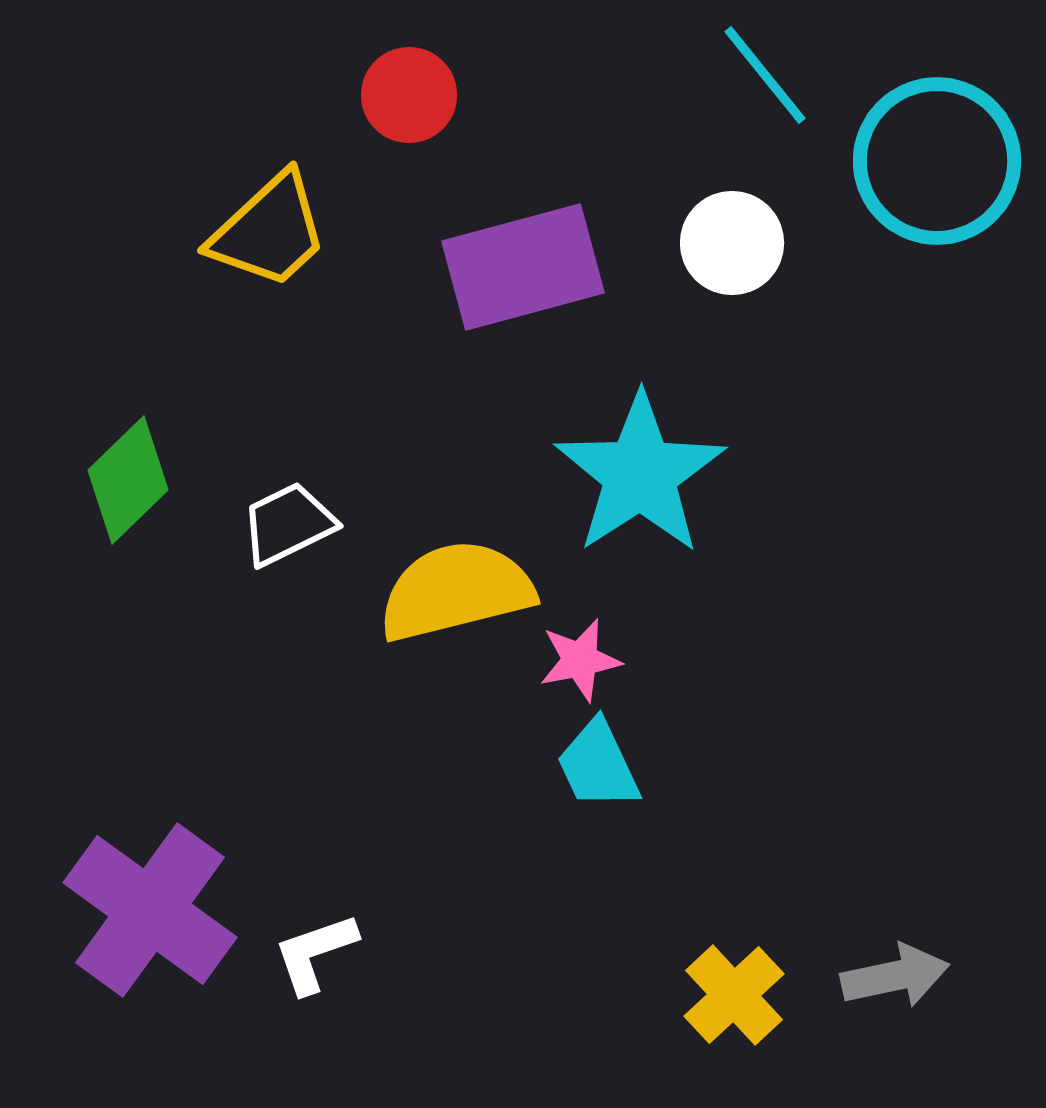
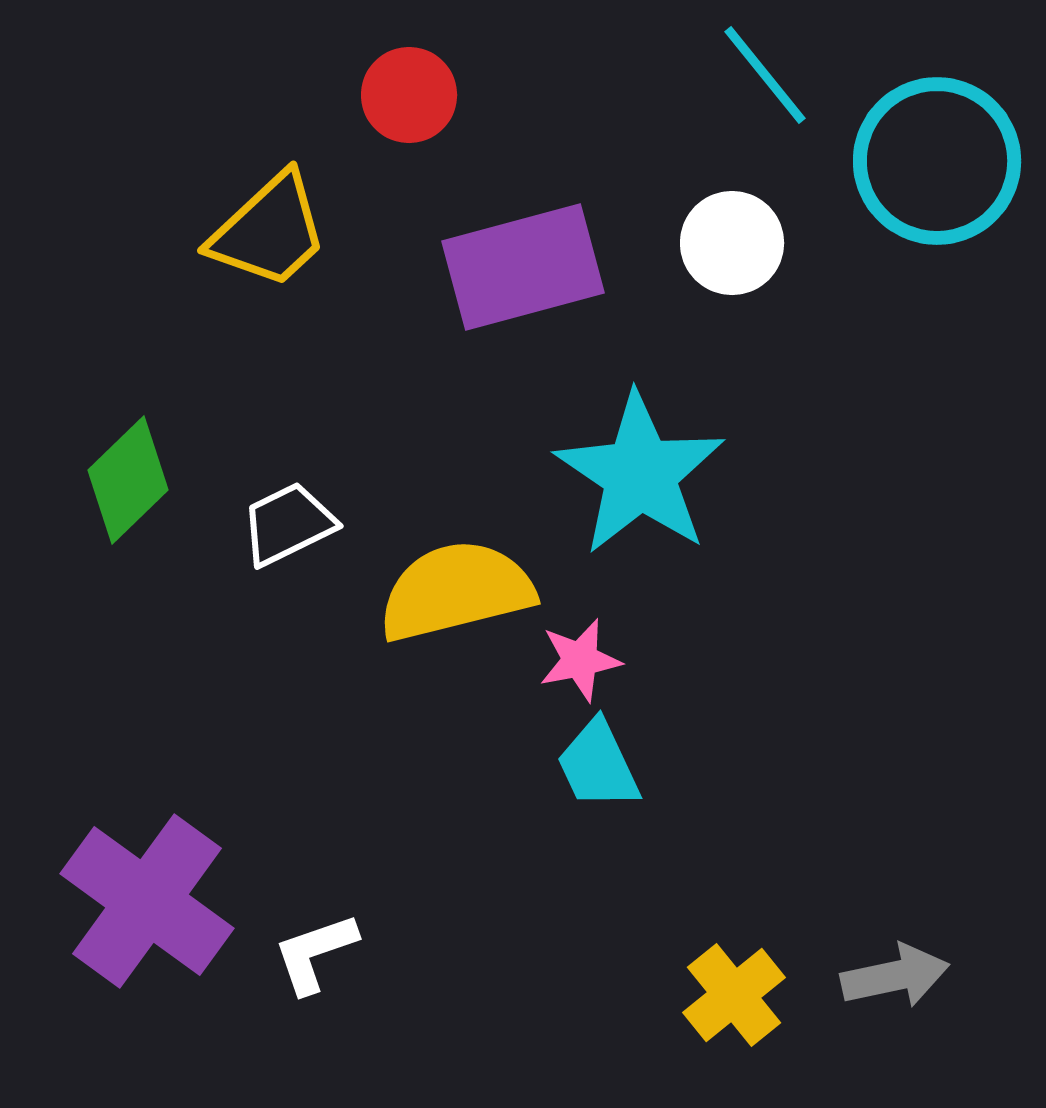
cyan star: rotated 5 degrees counterclockwise
purple cross: moved 3 px left, 9 px up
yellow cross: rotated 4 degrees clockwise
